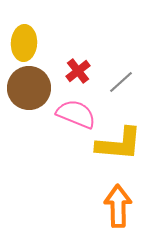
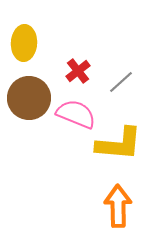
brown circle: moved 10 px down
